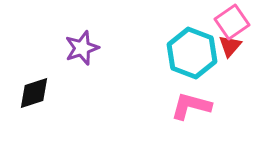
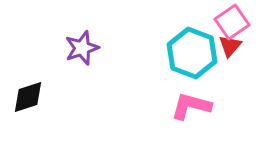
black diamond: moved 6 px left, 4 px down
